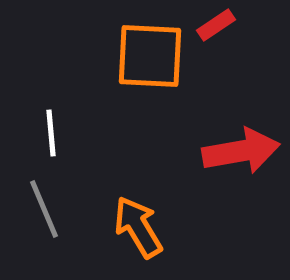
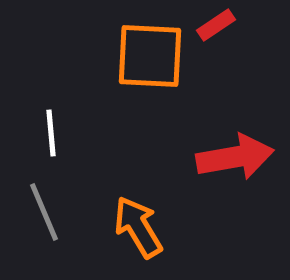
red arrow: moved 6 px left, 6 px down
gray line: moved 3 px down
